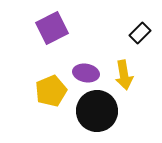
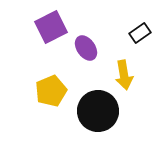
purple square: moved 1 px left, 1 px up
black rectangle: rotated 10 degrees clockwise
purple ellipse: moved 25 px up; rotated 45 degrees clockwise
black circle: moved 1 px right
